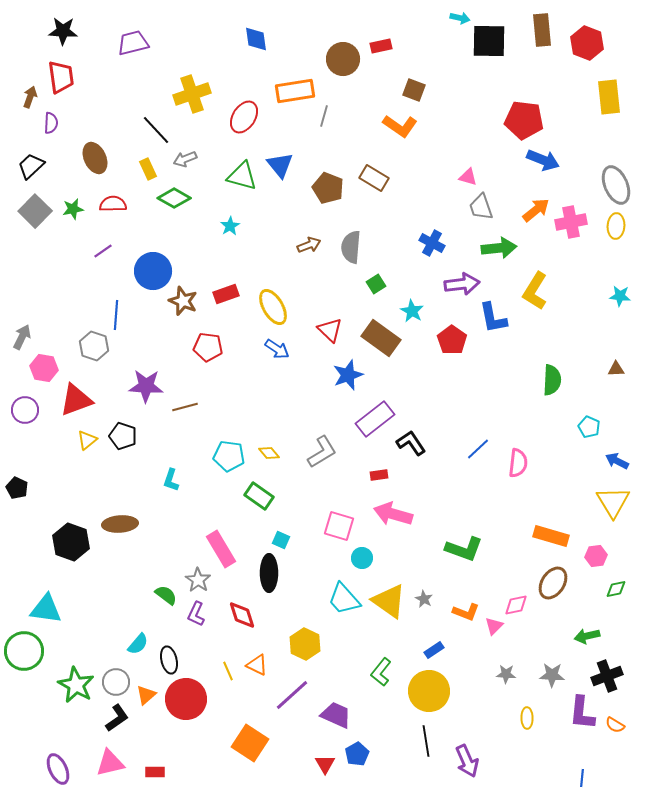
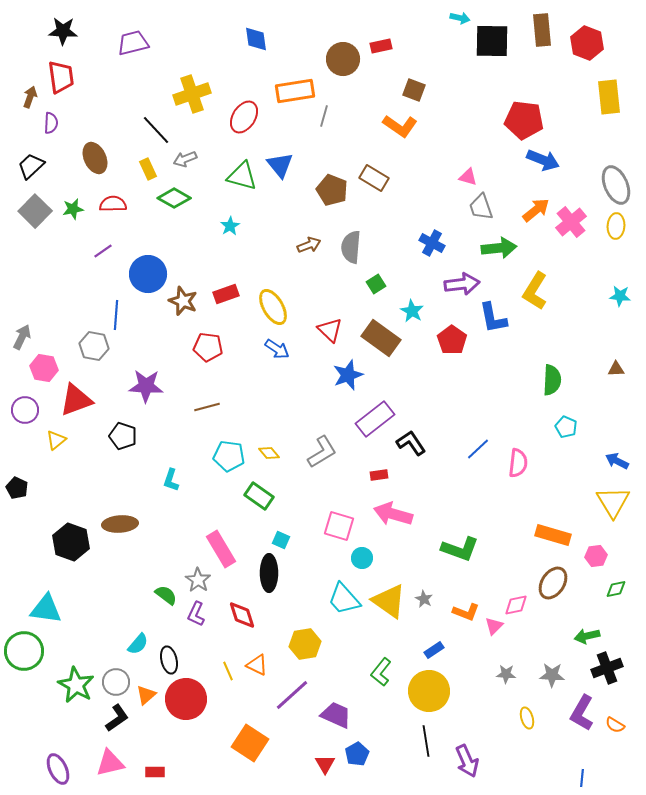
black square at (489, 41): moved 3 px right
brown pentagon at (328, 188): moved 4 px right, 2 px down
pink cross at (571, 222): rotated 28 degrees counterclockwise
blue circle at (153, 271): moved 5 px left, 3 px down
gray hexagon at (94, 346): rotated 8 degrees counterclockwise
brown line at (185, 407): moved 22 px right
cyan pentagon at (589, 427): moved 23 px left
yellow triangle at (87, 440): moved 31 px left
orange rectangle at (551, 536): moved 2 px right, 1 px up
green L-shape at (464, 549): moved 4 px left
yellow hexagon at (305, 644): rotated 24 degrees clockwise
black cross at (607, 676): moved 8 px up
purple L-shape at (582, 713): rotated 24 degrees clockwise
yellow ellipse at (527, 718): rotated 15 degrees counterclockwise
